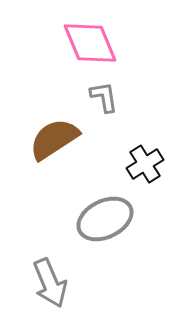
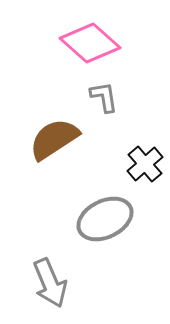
pink diamond: rotated 26 degrees counterclockwise
black cross: rotated 9 degrees counterclockwise
